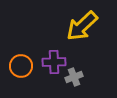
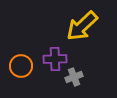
purple cross: moved 1 px right, 3 px up
